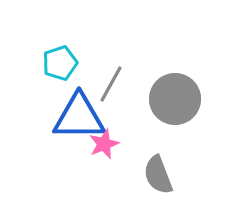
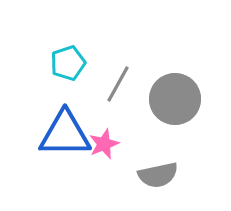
cyan pentagon: moved 8 px right
gray line: moved 7 px right
blue triangle: moved 14 px left, 17 px down
gray semicircle: rotated 81 degrees counterclockwise
